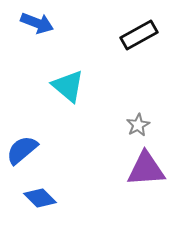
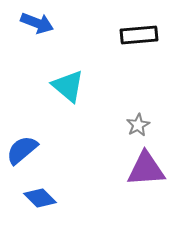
black rectangle: rotated 24 degrees clockwise
